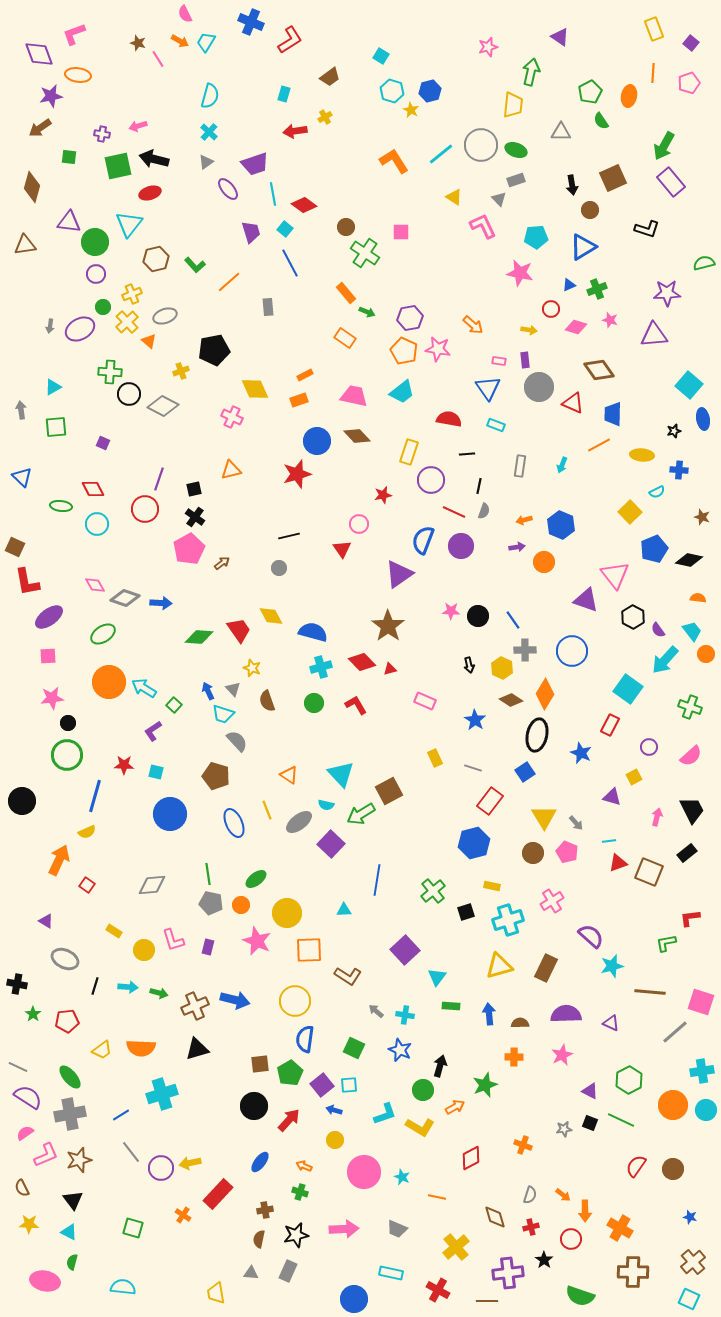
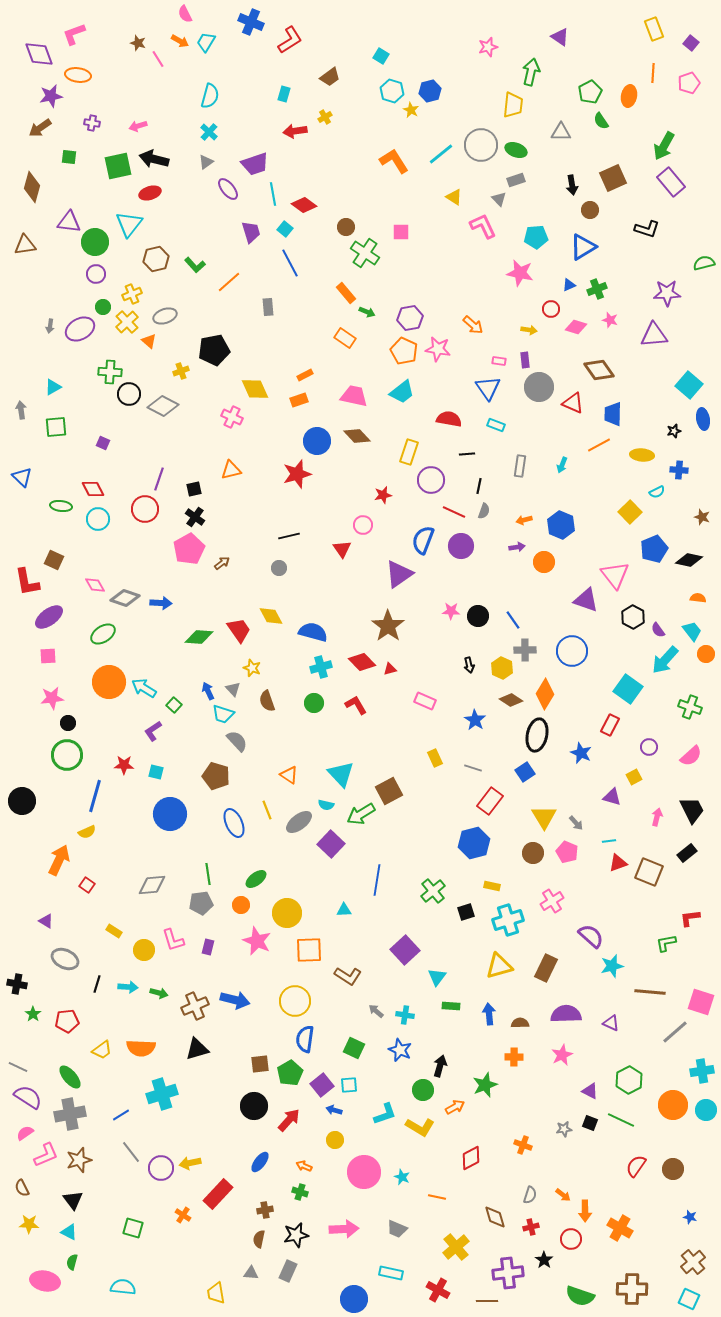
purple cross at (102, 134): moved 10 px left, 11 px up
cyan circle at (97, 524): moved 1 px right, 5 px up
pink circle at (359, 524): moved 4 px right, 1 px down
brown square at (15, 547): moved 39 px right, 13 px down
gray pentagon at (211, 903): moved 10 px left; rotated 20 degrees counterclockwise
black line at (95, 986): moved 2 px right, 2 px up
brown cross at (633, 1272): moved 1 px left, 17 px down
